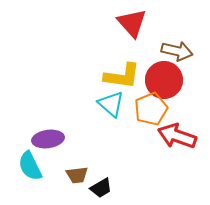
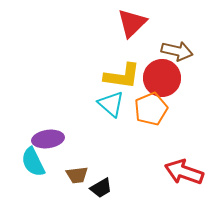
red triangle: rotated 28 degrees clockwise
red circle: moved 2 px left, 2 px up
red arrow: moved 7 px right, 36 px down
cyan semicircle: moved 3 px right, 4 px up
